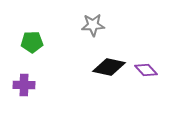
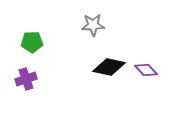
purple cross: moved 2 px right, 6 px up; rotated 20 degrees counterclockwise
